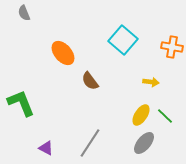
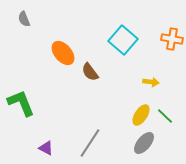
gray semicircle: moved 6 px down
orange cross: moved 8 px up
brown semicircle: moved 9 px up
